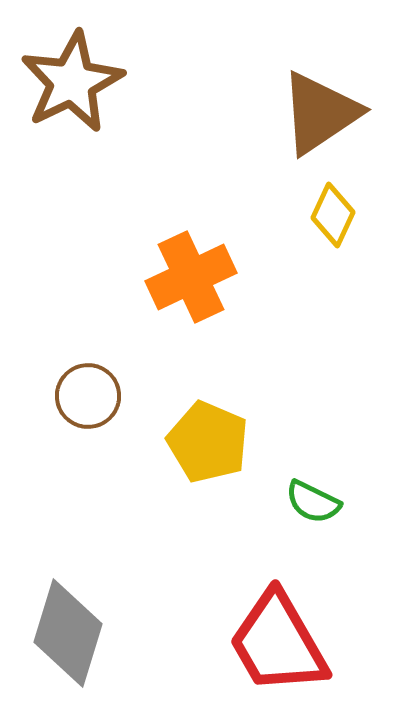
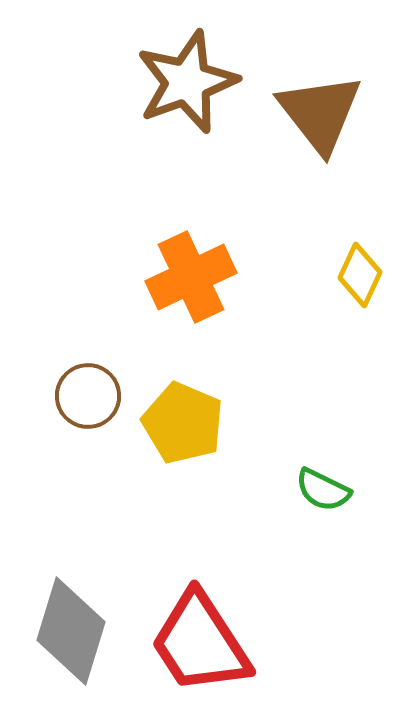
brown star: moved 115 px right; rotated 6 degrees clockwise
brown triangle: rotated 34 degrees counterclockwise
yellow diamond: moved 27 px right, 60 px down
yellow pentagon: moved 25 px left, 19 px up
green semicircle: moved 10 px right, 12 px up
gray diamond: moved 3 px right, 2 px up
red trapezoid: moved 78 px left; rotated 3 degrees counterclockwise
